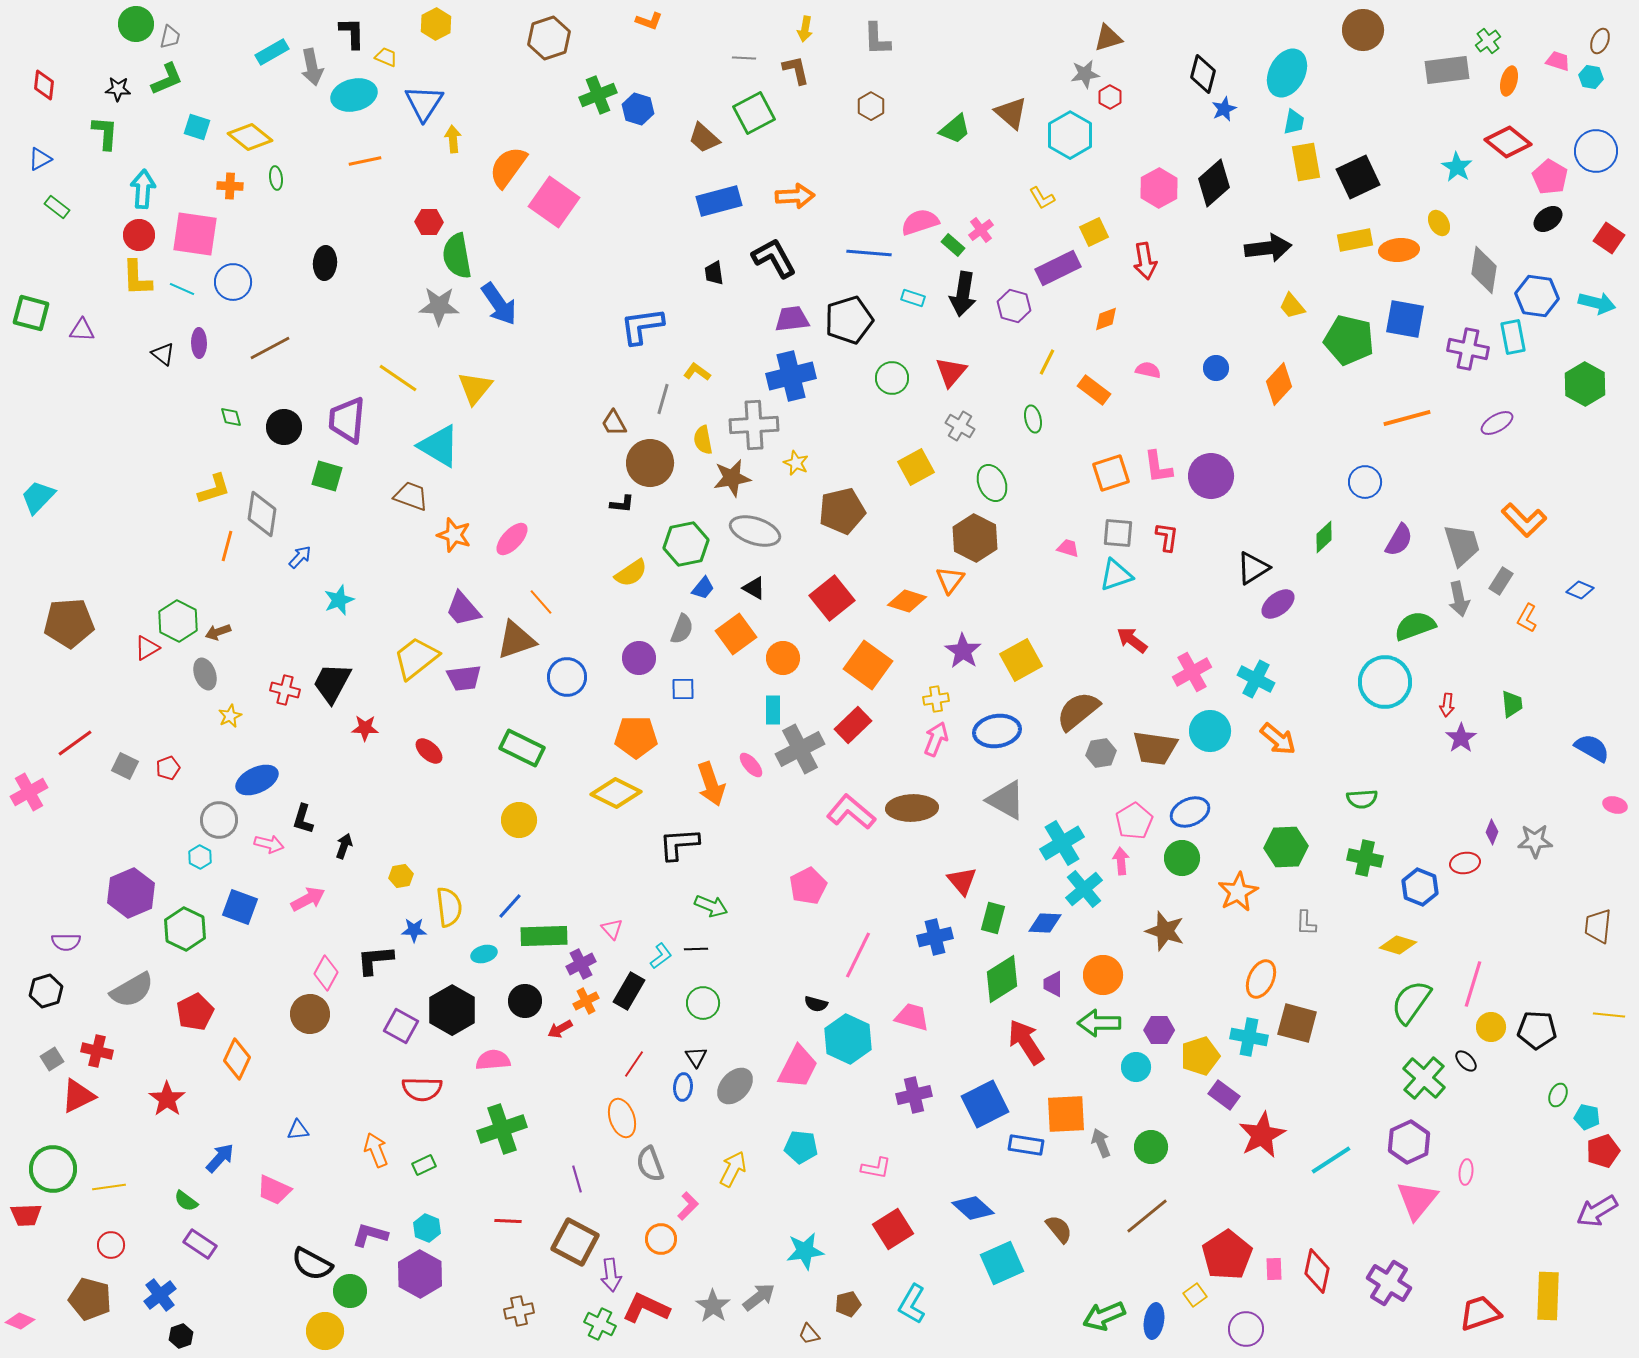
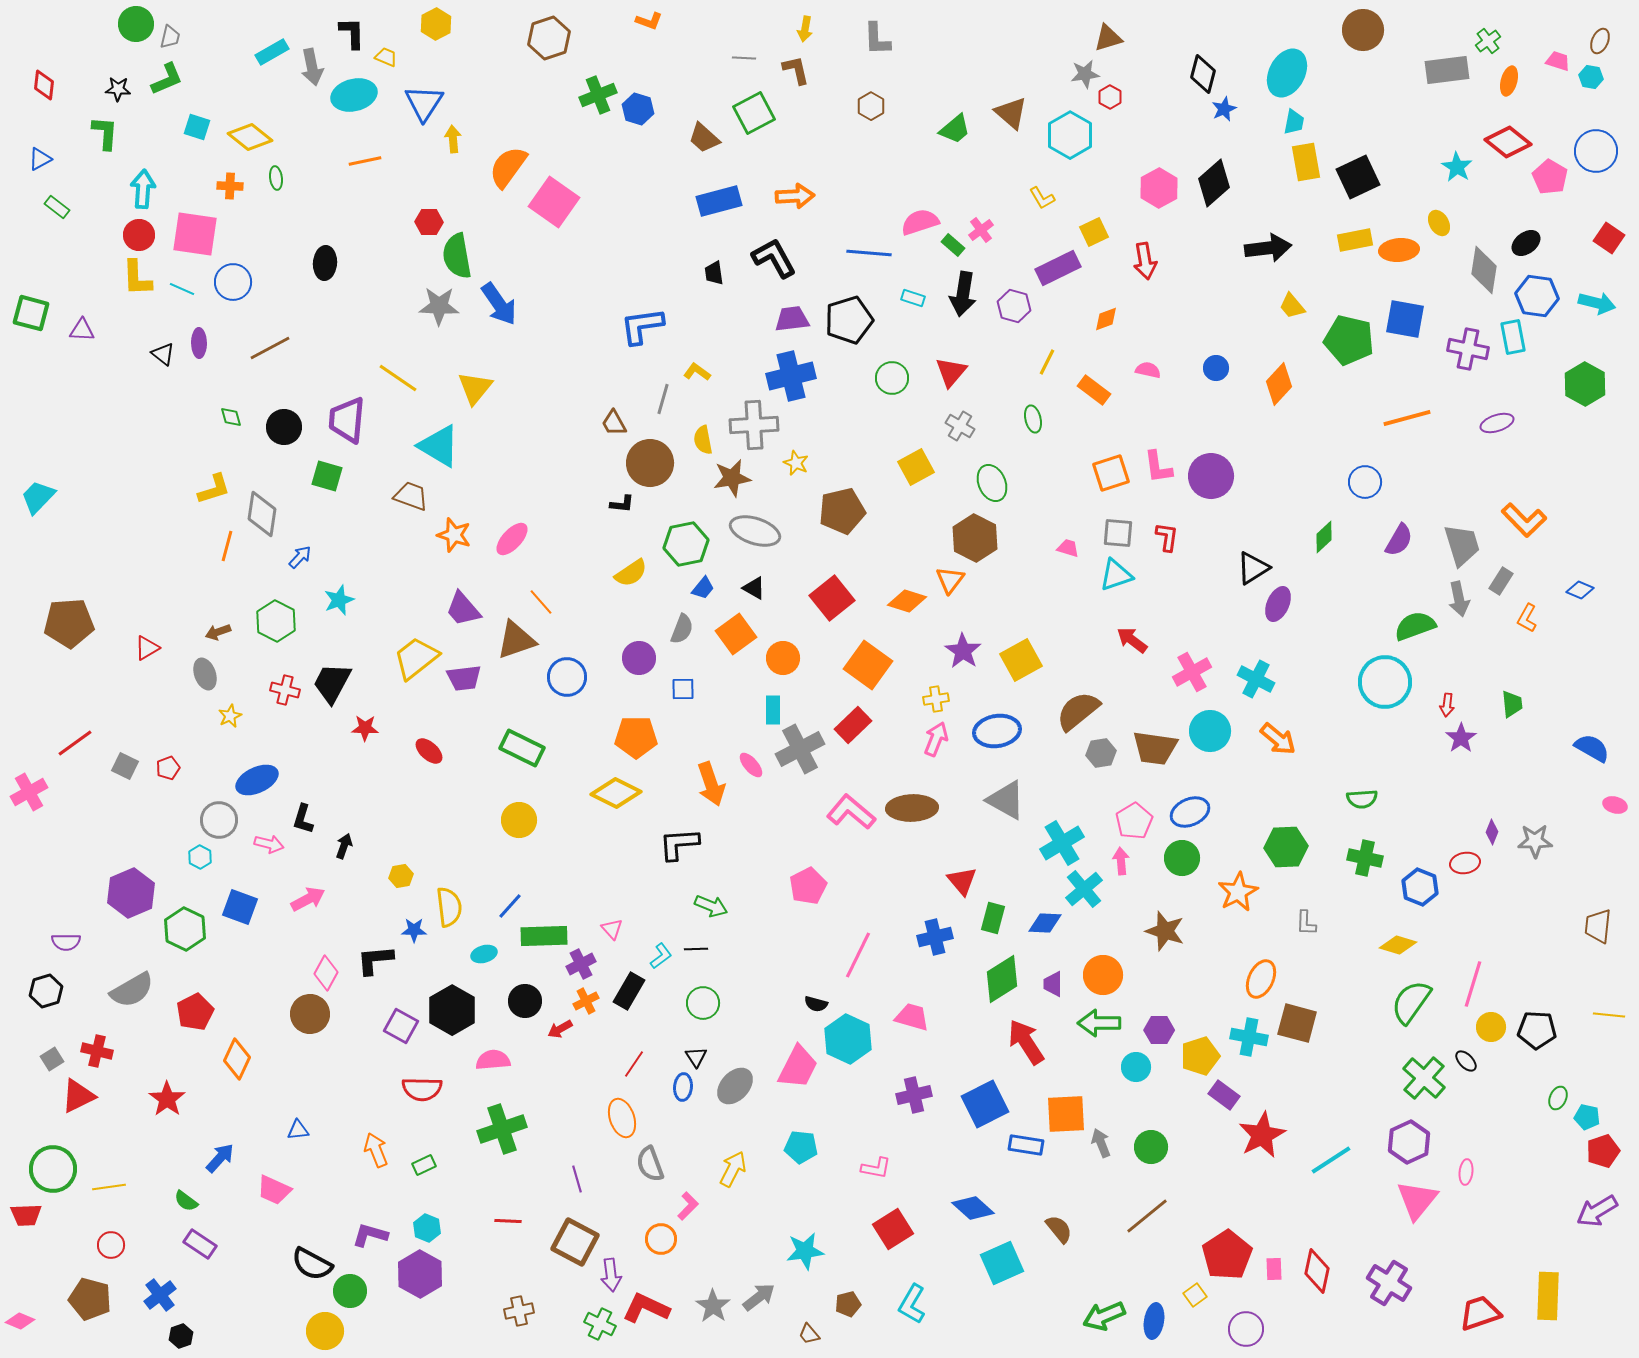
black ellipse at (1548, 219): moved 22 px left, 24 px down
purple ellipse at (1497, 423): rotated 12 degrees clockwise
purple ellipse at (1278, 604): rotated 28 degrees counterclockwise
green hexagon at (178, 621): moved 98 px right
green ellipse at (1558, 1095): moved 3 px down
